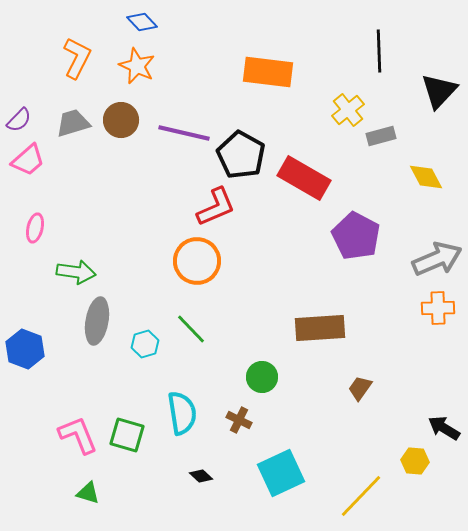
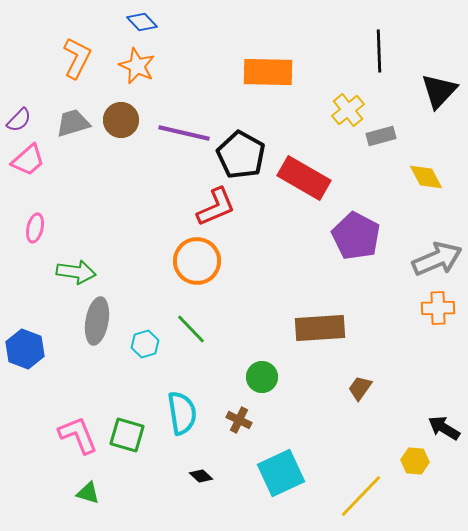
orange rectangle: rotated 6 degrees counterclockwise
